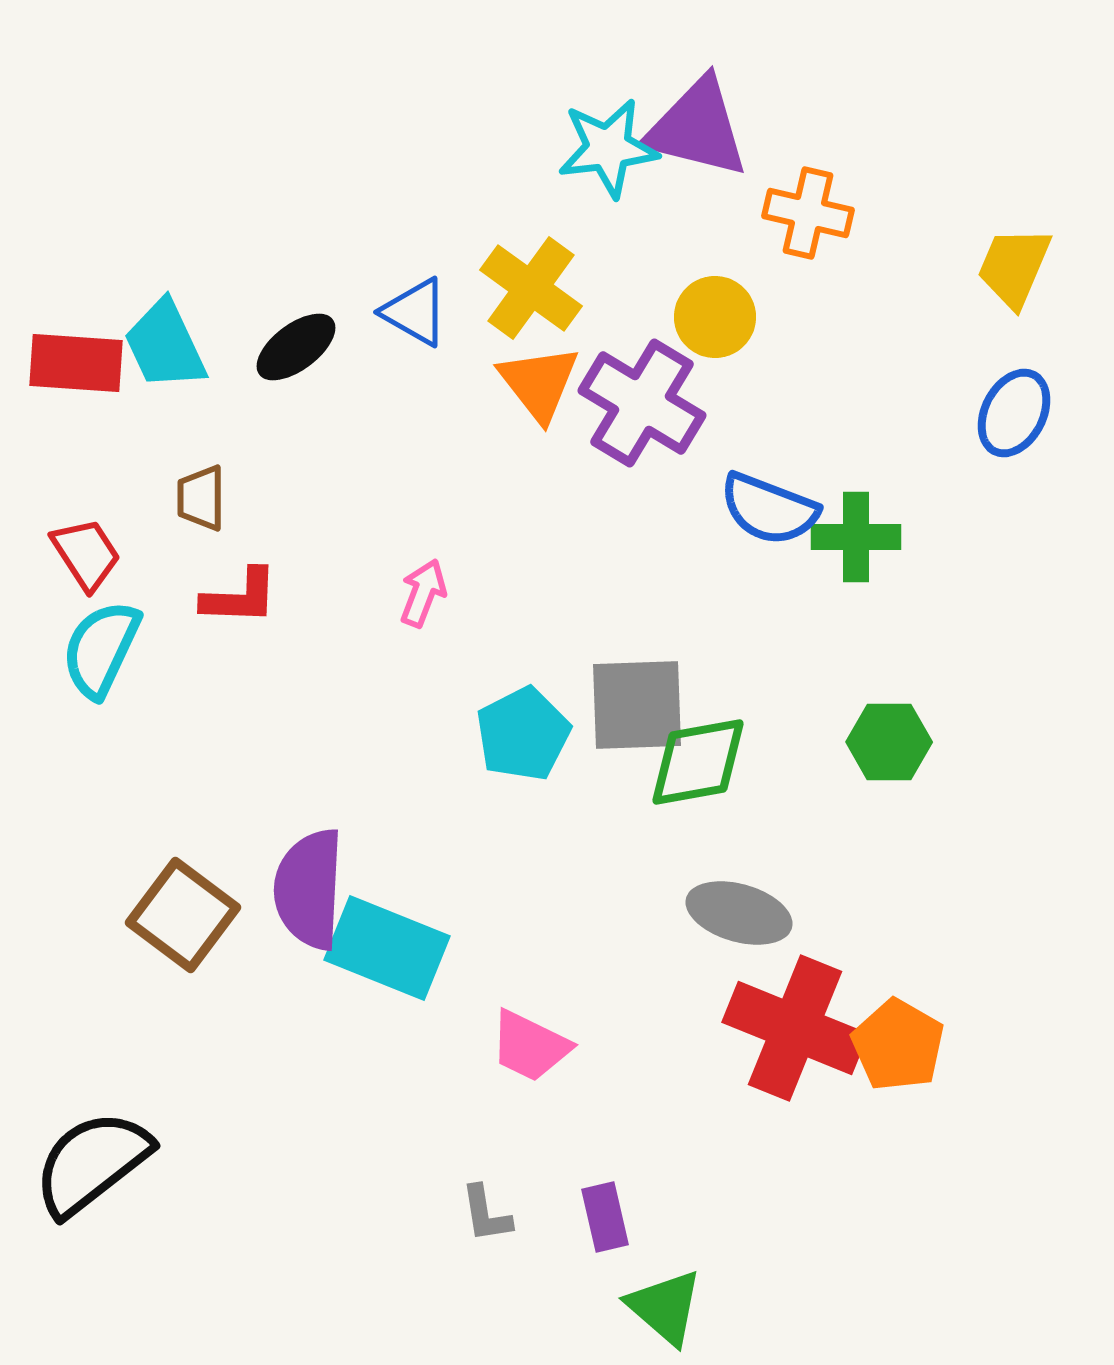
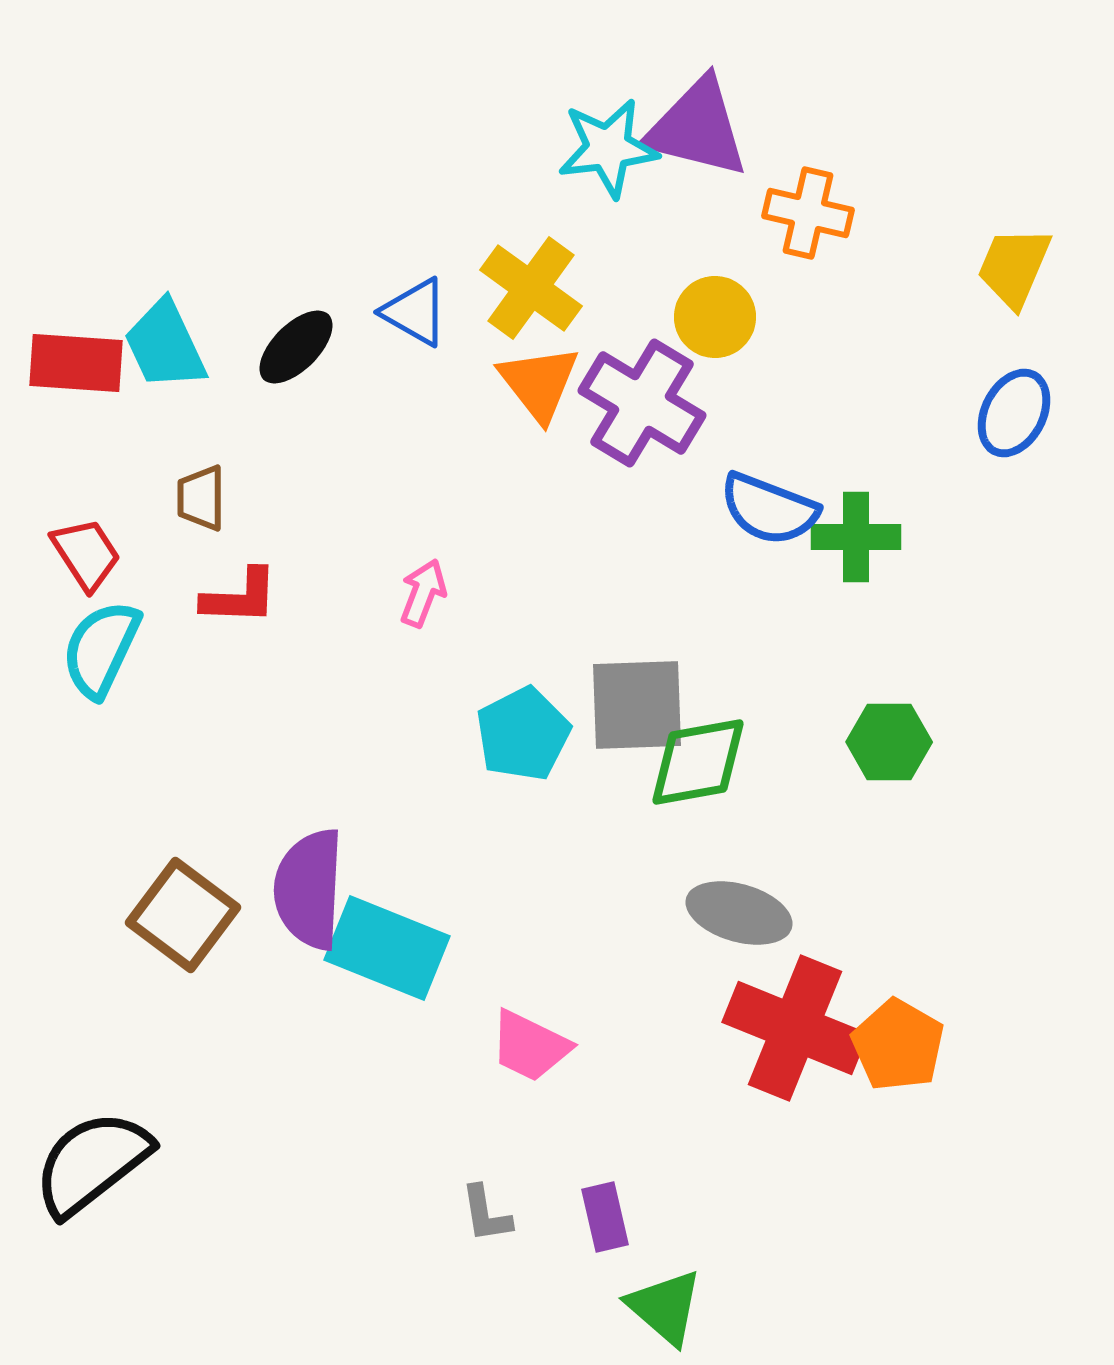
black ellipse: rotated 8 degrees counterclockwise
